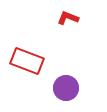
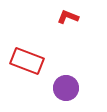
red L-shape: moved 1 px up
